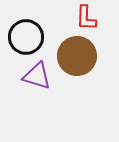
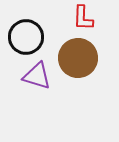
red L-shape: moved 3 px left
brown circle: moved 1 px right, 2 px down
